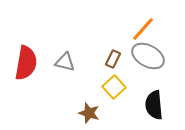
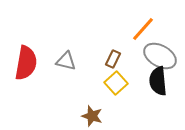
gray ellipse: moved 12 px right
gray triangle: moved 1 px right, 1 px up
yellow square: moved 2 px right, 4 px up
black semicircle: moved 4 px right, 24 px up
brown star: moved 3 px right, 3 px down
